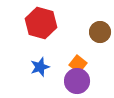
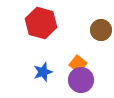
brown circle: moved 1 px right, 2 px up
blue star: moved 3 px right, 5 px down
purple circle: moved 4 px right, 1 px up
